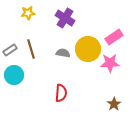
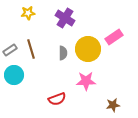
gray semicircle: rotated 80 degrees clockwise
pink star: moved 24 px left, 18 px down
red semicircle: moved 4 px left, 6 px down; rotated 66 degrees clockwise
brown star: moved 1 px left, 1 px down; rotated 24 degrees clockwise
